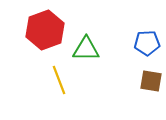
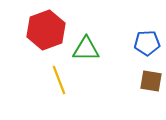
red hexagon: moved 1 px right
